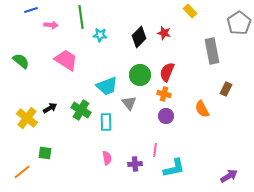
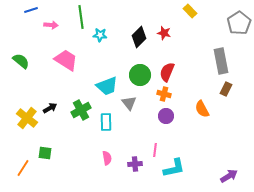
gray rectangle: moved 9 px right, 10 px down
green cross: rotated 30 degrees clockwise
orange line: moved 1 px right, 4 px up; rotated 18 degrees counterclockwise
